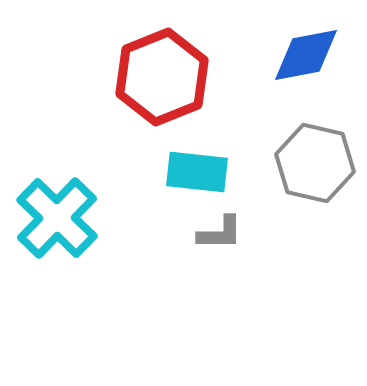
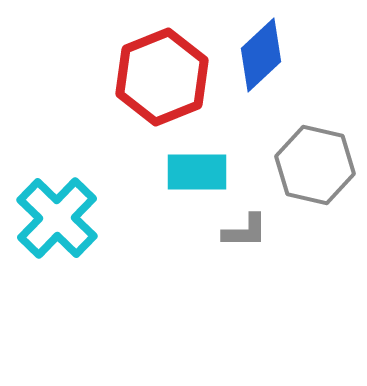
blue diamond: moved 45 px left; rotated 32 degrees counterclockwise
gray hexagon: moved 2 px down
cyan rectangle: rotated 6 degrees counterclockwise
gray L-shape: moved 25 px right, 2 px up
